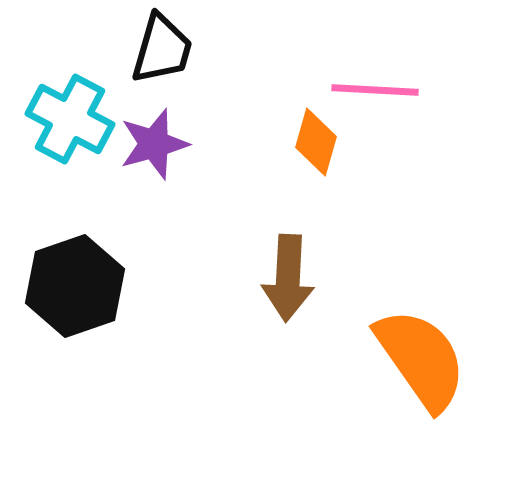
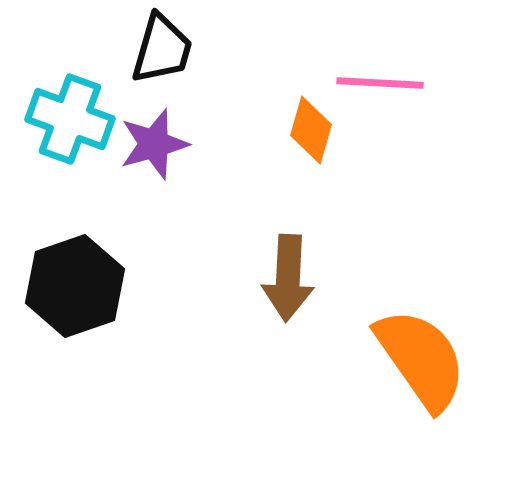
pink line: moved 5 px right, 7 px up
cyan cross: rotated 8 degrees counterclockwise
orange diamond: moved 5 px left, 12 px up
